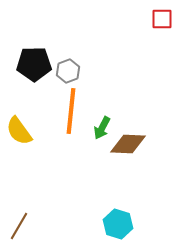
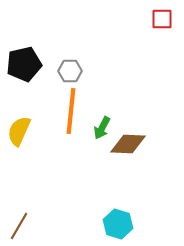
black pentagon: moved 10 px left; rotated 12 degrees counterclockwise
gray hexagon: moved 2 px right; rotated 20 degrees clockwise
yellow semicircle: rotated 60 degrees clockwise
